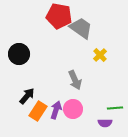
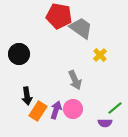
black arrow: rotated 132 degrees clockwise
green line: rotated 35 degrees counterclockwise
